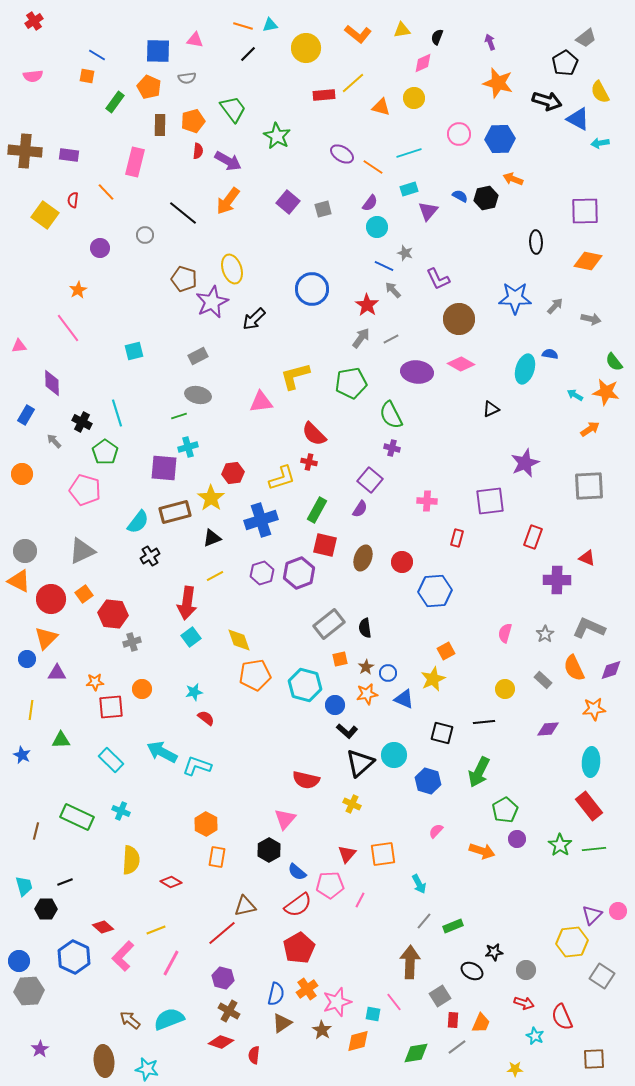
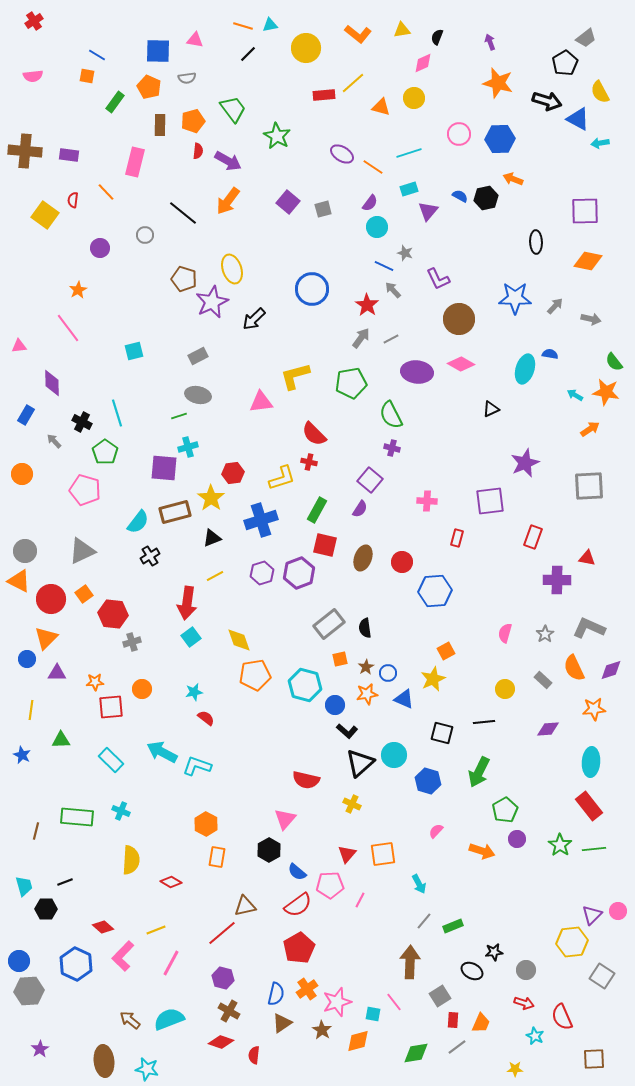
red triangle at (587, 558): rotated 12 degrees counterclockwise
green rectangle at (77, 817): rotated 20 degrees counterclockwise
blue hexagon at (74, 957): moved 2 px right, 7 px down
